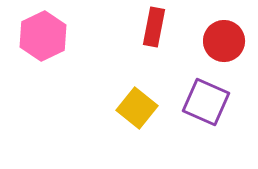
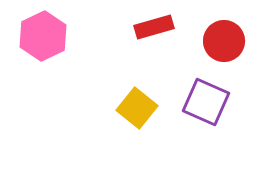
red rectangle: rotated 63 degrees clockwise
